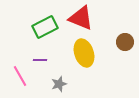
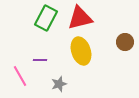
red triangle: moved 1 px left; rotated 36 degrees counterclockwise
green rectangle: moved 1 px right, 9 px up; rotated 35 degrees counterclockwise
yellow ellipse: moved 3 px left, 2 px up
